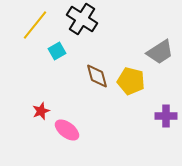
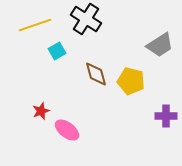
black cross: moved 4 px right
yellow line: rotated 32 degrees clockwise
gray trapezoid: moved 7 px up
brown diamond: moved 1 px left, 2 px up
